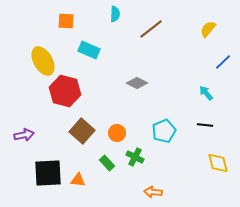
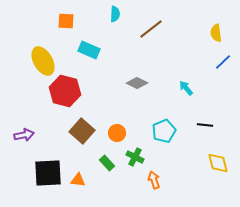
yellow semicircle: moved 8 px right, 4 px down; rotated 48 degrees counterclockwise
cyan arrow: moved 20 px left, 5 px up
orange arrow: moved 1 px right, 12 px up; rotated 66 degrees clockwise
